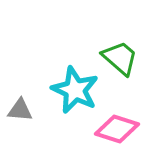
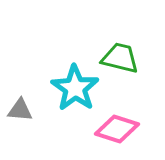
green trapezoid: rotated 27 degrees counterclockwise
cyan star: moved 2 px up; rotated 9 degrees clockwise
